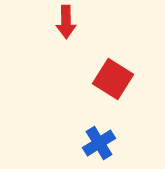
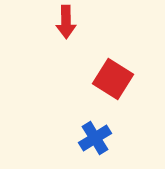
blue cross: moved 4 px left, 5 px up
